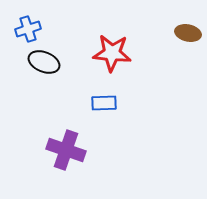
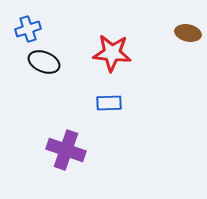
blue rectangle: moved 5 px right
